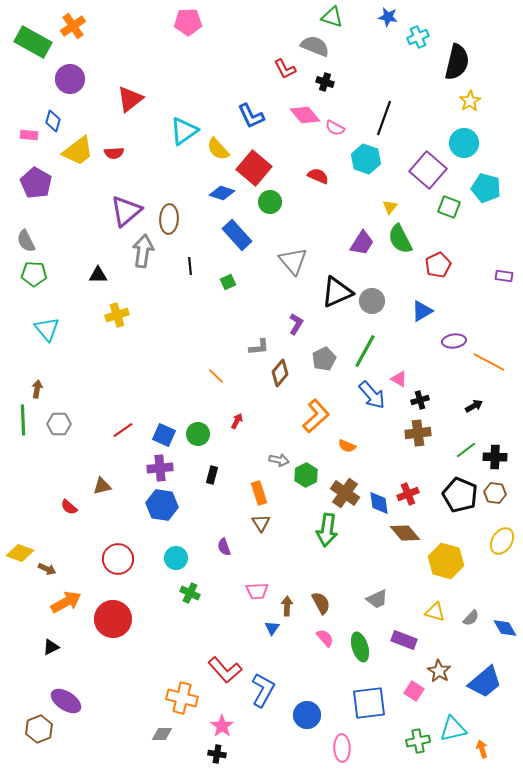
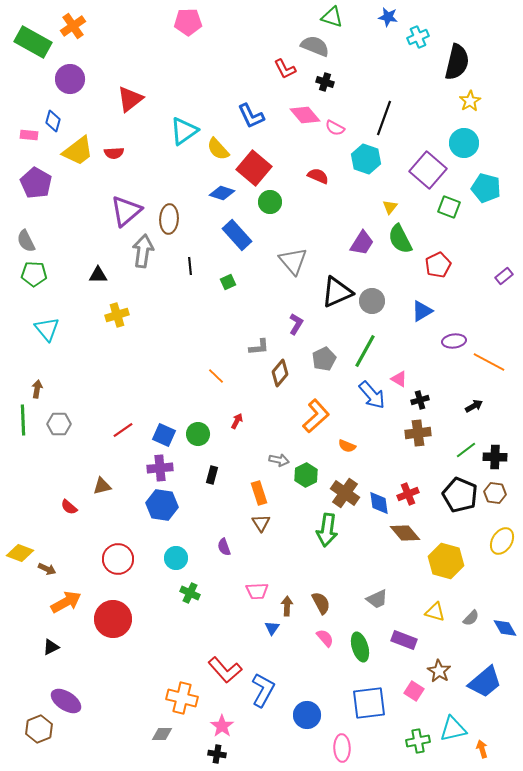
purple rectangle at (504, 276): rotated 48 degrees counterclockwise
